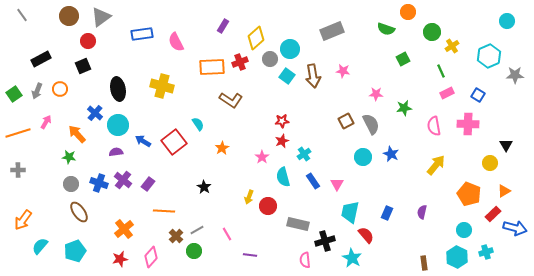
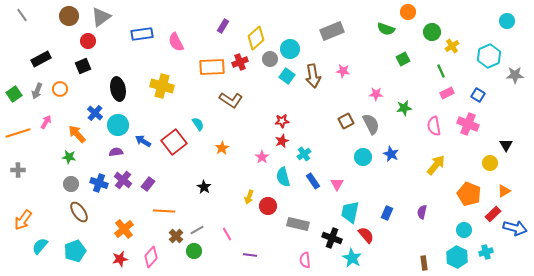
pink cross at (468, 124): rotated 20 degrees clockwise
black cross at (325, 241): moved 7 px right, 3 px up; rotated 36 degrees clockwise
